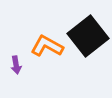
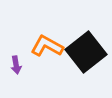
black square: moved 2 px left, 16 px down
